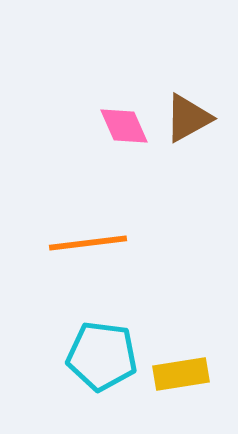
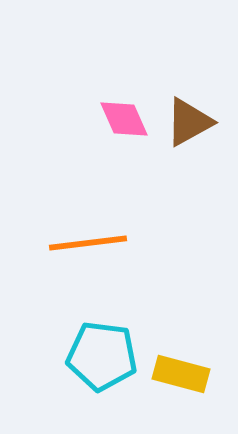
brown triangle: moved 1 px right, 4 px down
pink diamond: moved 7 px up
yellow rectangle: rotated 24 degrees clockwise
